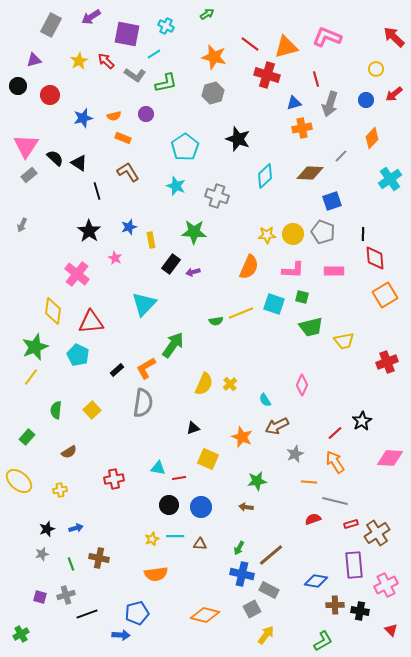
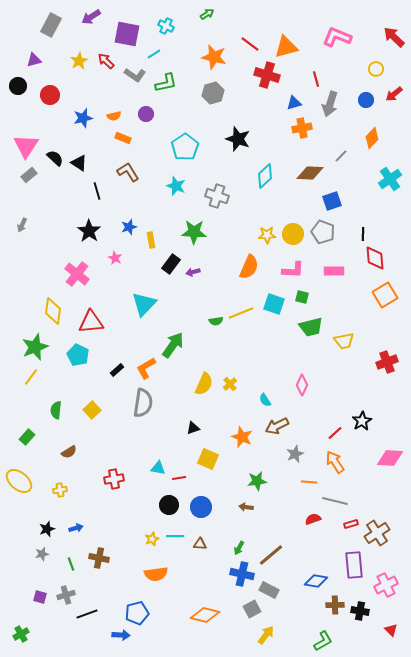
pink L-shape at (327, 37): moved 10 px right
